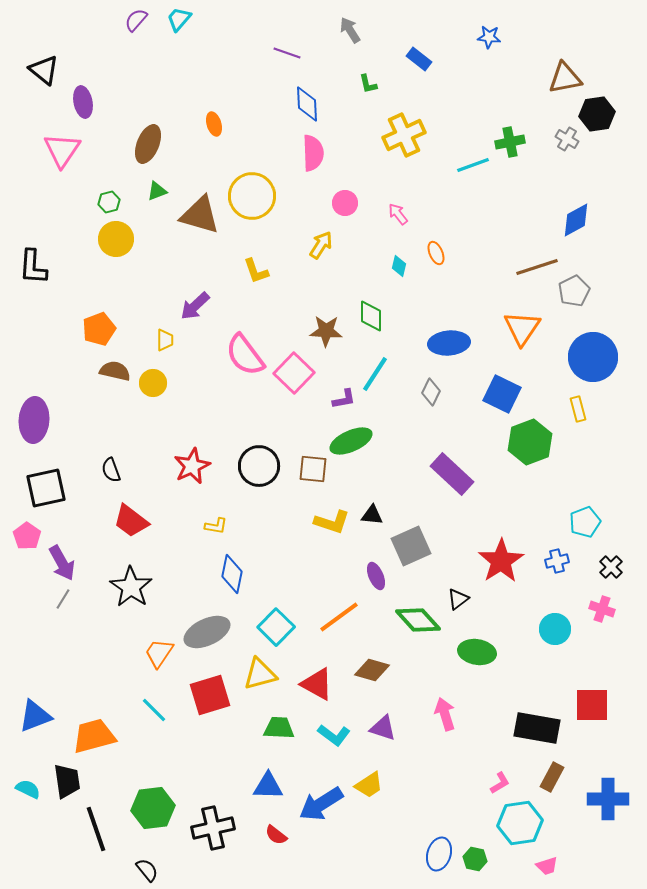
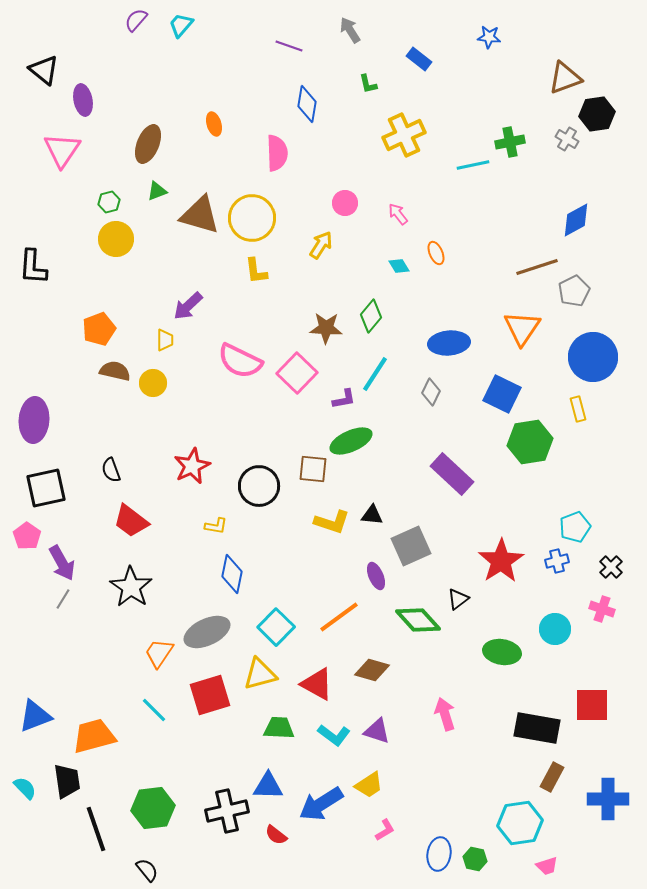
cyan trapezoid at (179, 19): moved 2 px right, 6 px down
purple line at (287, 53): moved 2 px right, 7 px up
brown triangle at (565, 78): rotated 9 degrees counterclockwise
purple ellipse at (83, 102): moved 2 px up
blue diamond at (307, 104): rotated 12 degrees clockwise
pink semicircle at (313, 153): moved 36 px left
cyan line at (473, 165): rotated 8 degrees clockwise
yellow circle at (252, 196): moved 22 px down
cyan diamond at (399, 266): rotated 45 degrees counterclockwise
yellow L-shape at (256, 271): rotated 12 degrees clockwise
purple arrow at (195, 306): moved 7 px left
green diamond at (371, 316): rotated 40 degrees clockwise
brown star at (326, 331): moved 3 px up
pink semicircle at (245, 355): moved 5 px left, 6 px down; rotated 27 degrees counterclockwise
pink square at (294, 373): moved 3 px right
green hexagon at (530, 442): rotated 12 degrees clockwise
black circle at (259, 466): moved 20 px down
cyan pentagon at (585, 522): moved 10 px left, 5 px down
green ellipse at (477, 652): moved 25 px right
purple triangle at (383, 728): moved 6 px left, 3 px down
pink L-shape at (500, 783): moved 115 px left, 47 px down
cyan semicircle at (28, 789): moved 3 px left, 1 px up; rotated 20 degrees clockwise
black cross at (213, 828): moved 14 px right, 17 px up
blue ellipse at (439, 854): rotated 8 degrees counterclockwise
